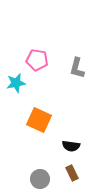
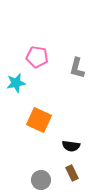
pink pentagon: moved 3 px up
gray circle: moved 1 px right, 1 px down
